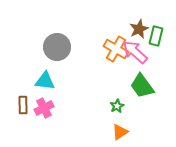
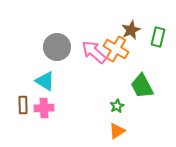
brown star: moved 8 px left, 1 px down
green rectangle: moved 2 px right, 1 px down
pink arrow: moved 41 px left
cyan triangle: rotated 25 degrees clockwise
green trapezoid: rotated 8 degrees clockwise
pink cross: rotated 24 degrees clockwise
orange triangle: moved 3 px left, 1 px up
